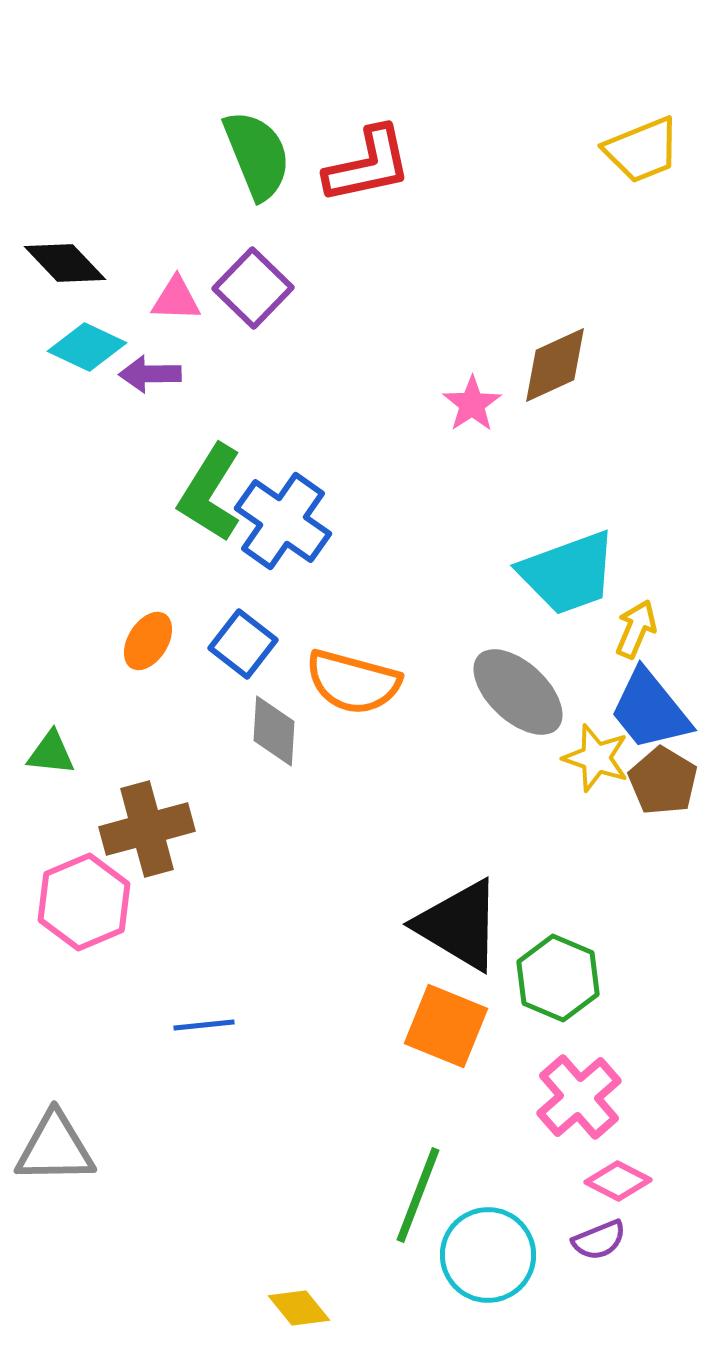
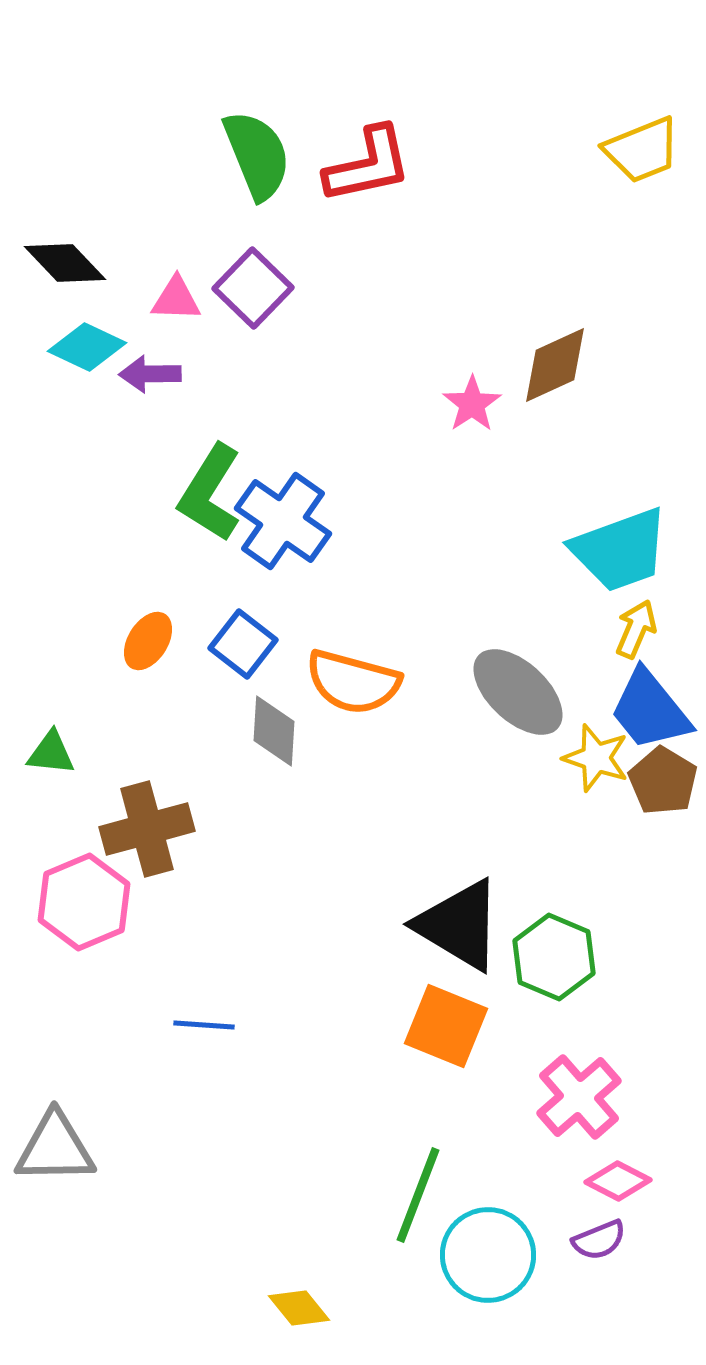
cyan trapezoid: moved 52 px right, 23 px up
green hexagon: moved 4 px left, 21 px up
blue line: rotated 10 degrees clockwise
